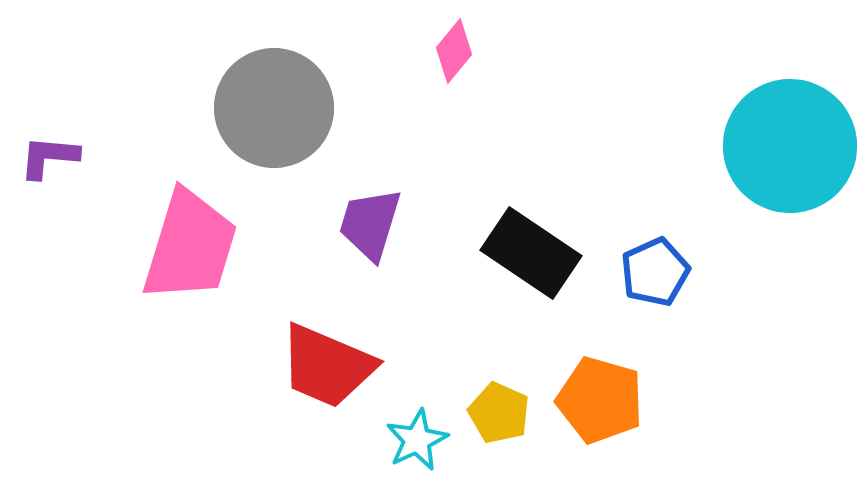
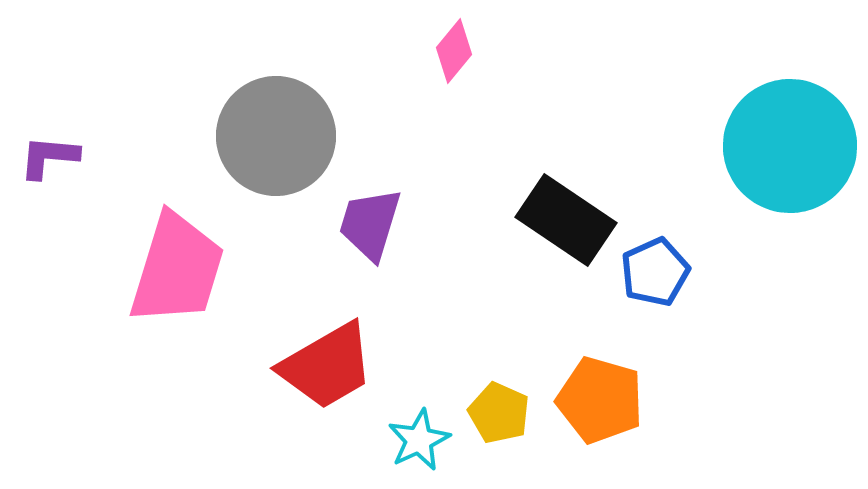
gray circle: moved 2 px right, 28 px down
pink trapezoid: moved 13 px left, 23 px down
black rectangle: moved 35 px right, 33 px up
red trapezoid: rotated 53 degrees counterclockwise
cyan star: moved 2 px right
